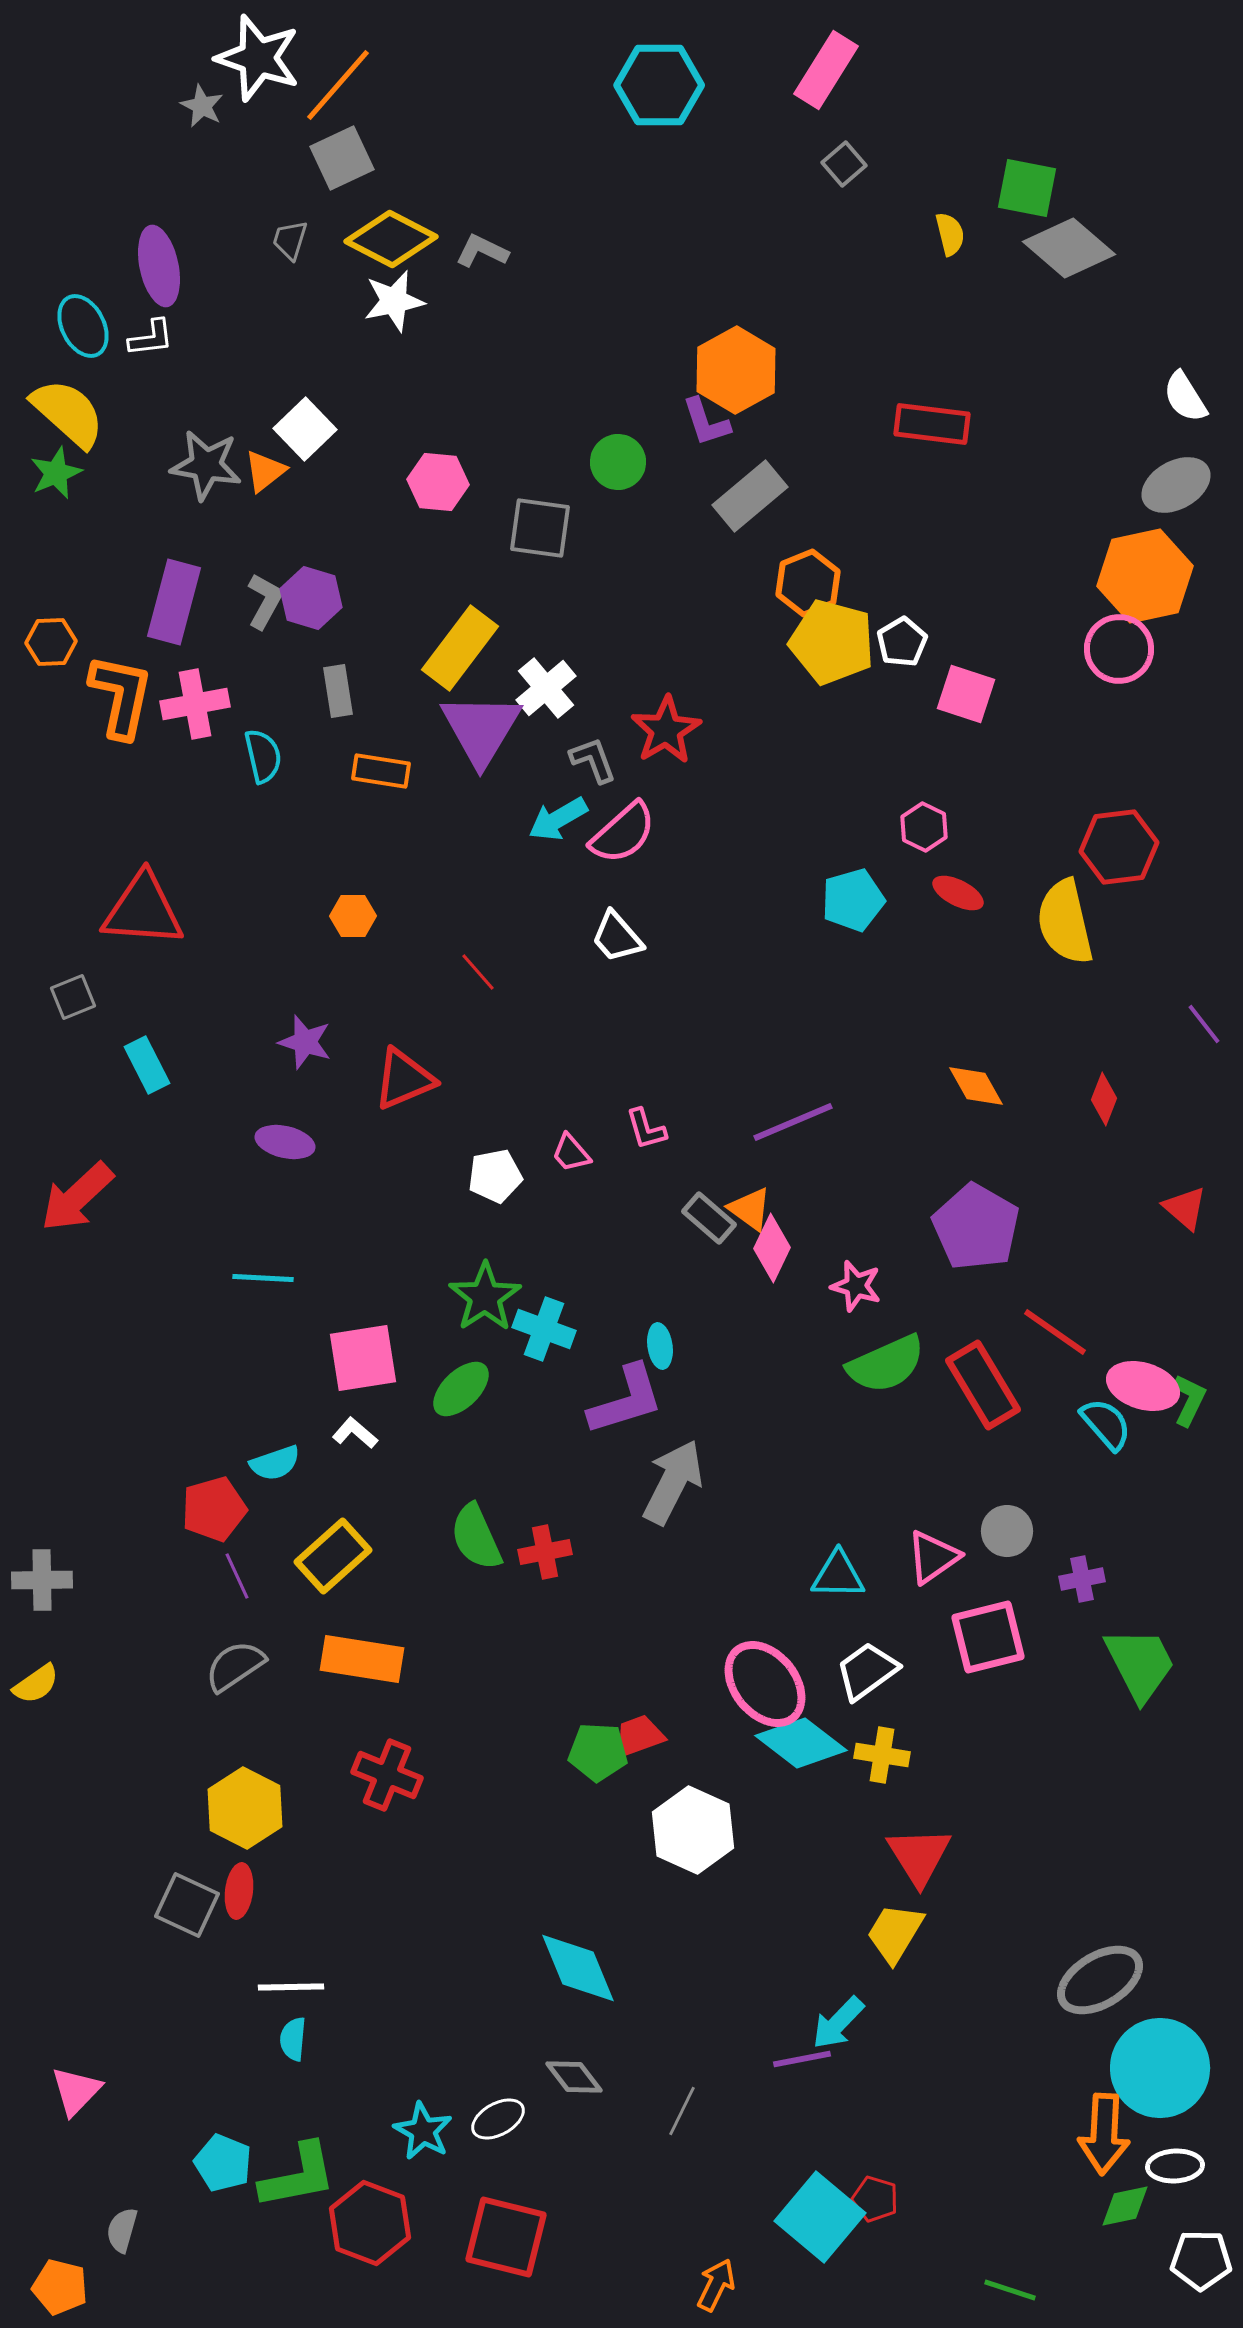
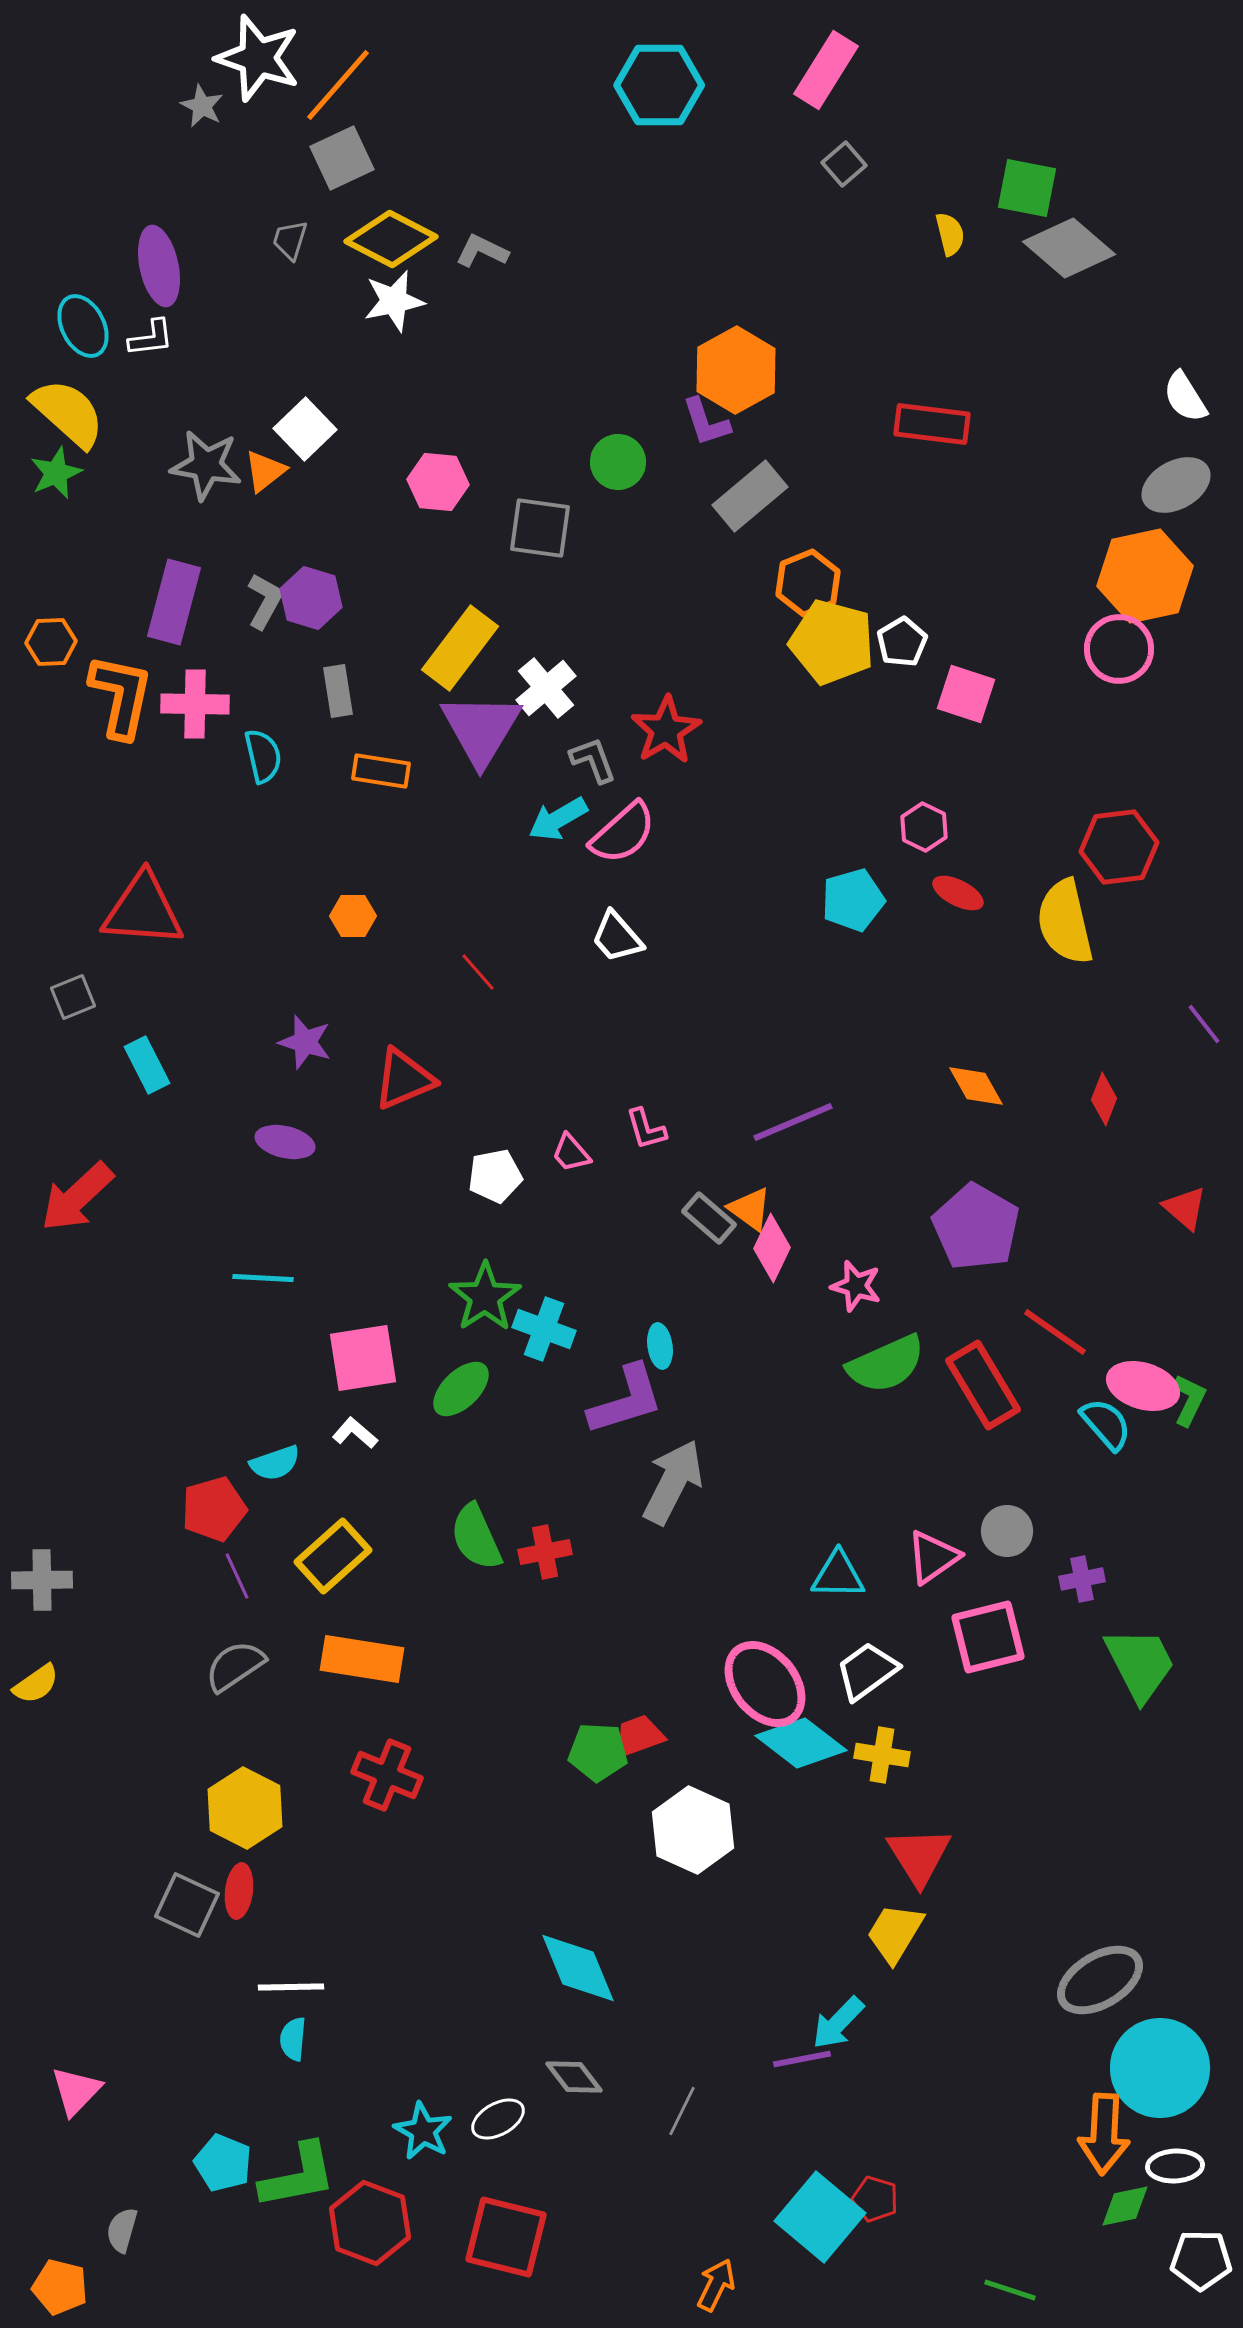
pink cross at (195, 704): rotated 12 degrees clockwise
